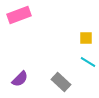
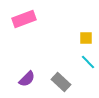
pink rectangle: moved 5 px right, 4 px down
cyan line: rotated 14 degrees clockwise
purple semicircle: moved 7 px right
